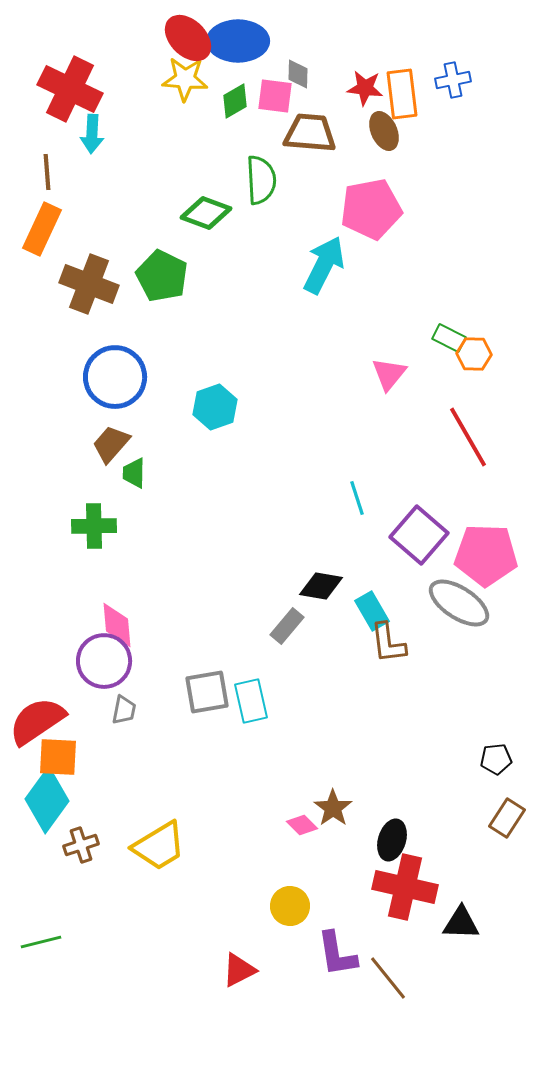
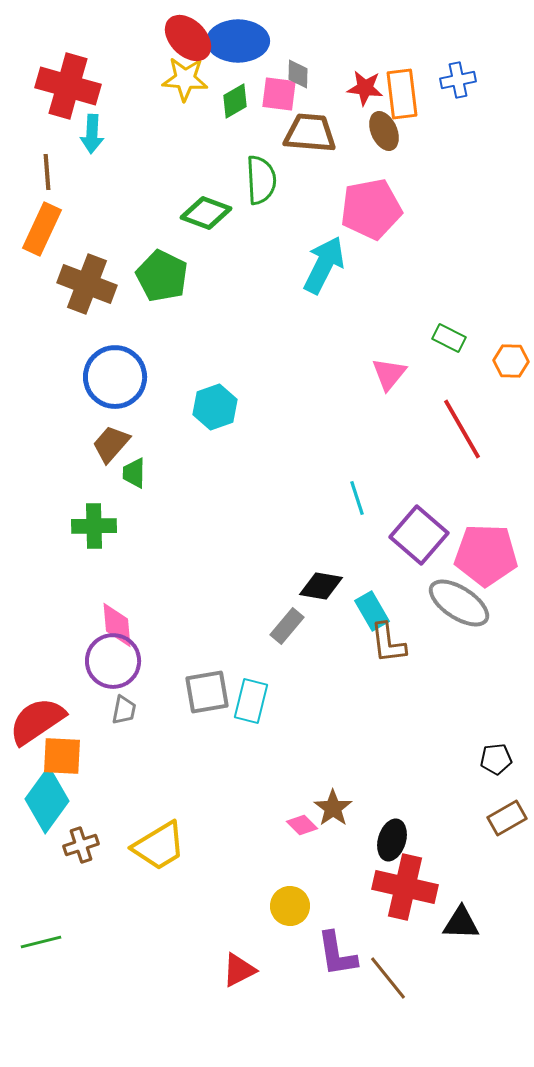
blue cross at (453, 80): moved 5 px right
red cross at (70, 89): moved 2 px left, 3 px up; rotated 10 degrees counterclockwise
pink square at (275, 96): moved 4 px right, 2 px up
brown cross at (89, 284): moved 2 px left
orange hexagon at (474, 354): moved 37 px right, 7 px down
red line at (468, 437): moved 6 px left, 8 px up
purple circle at (104, 661): moved 9 px right
cyan rectangle at (251, 701): rotated 27 degrees clockwise
orange square at (58, 757): moved 4 px right, 1 px up
brown rectangle at (507, 818): rotated 27 degrees clockwise
